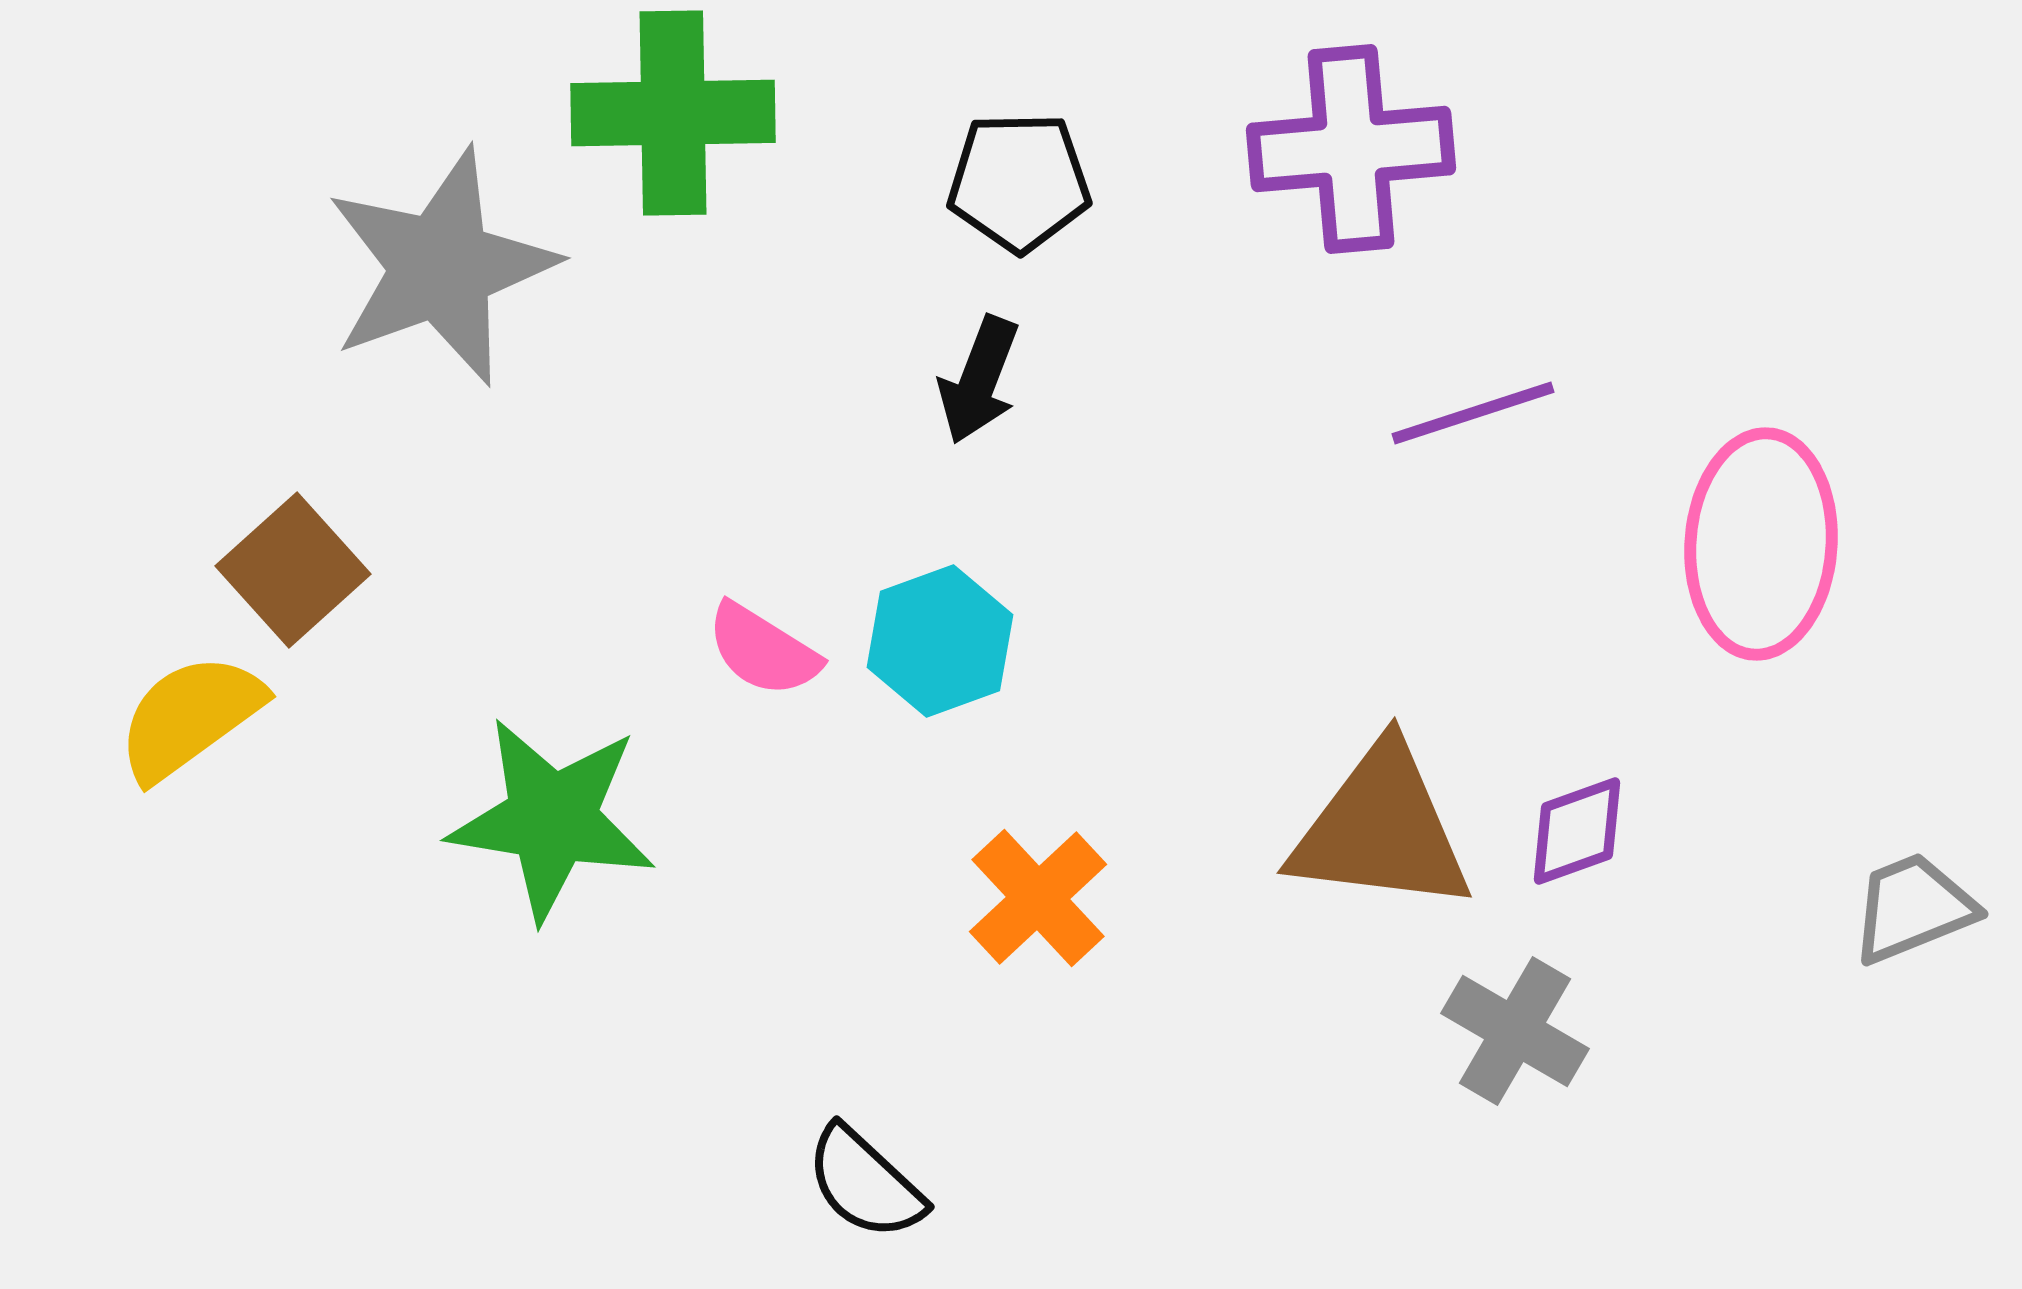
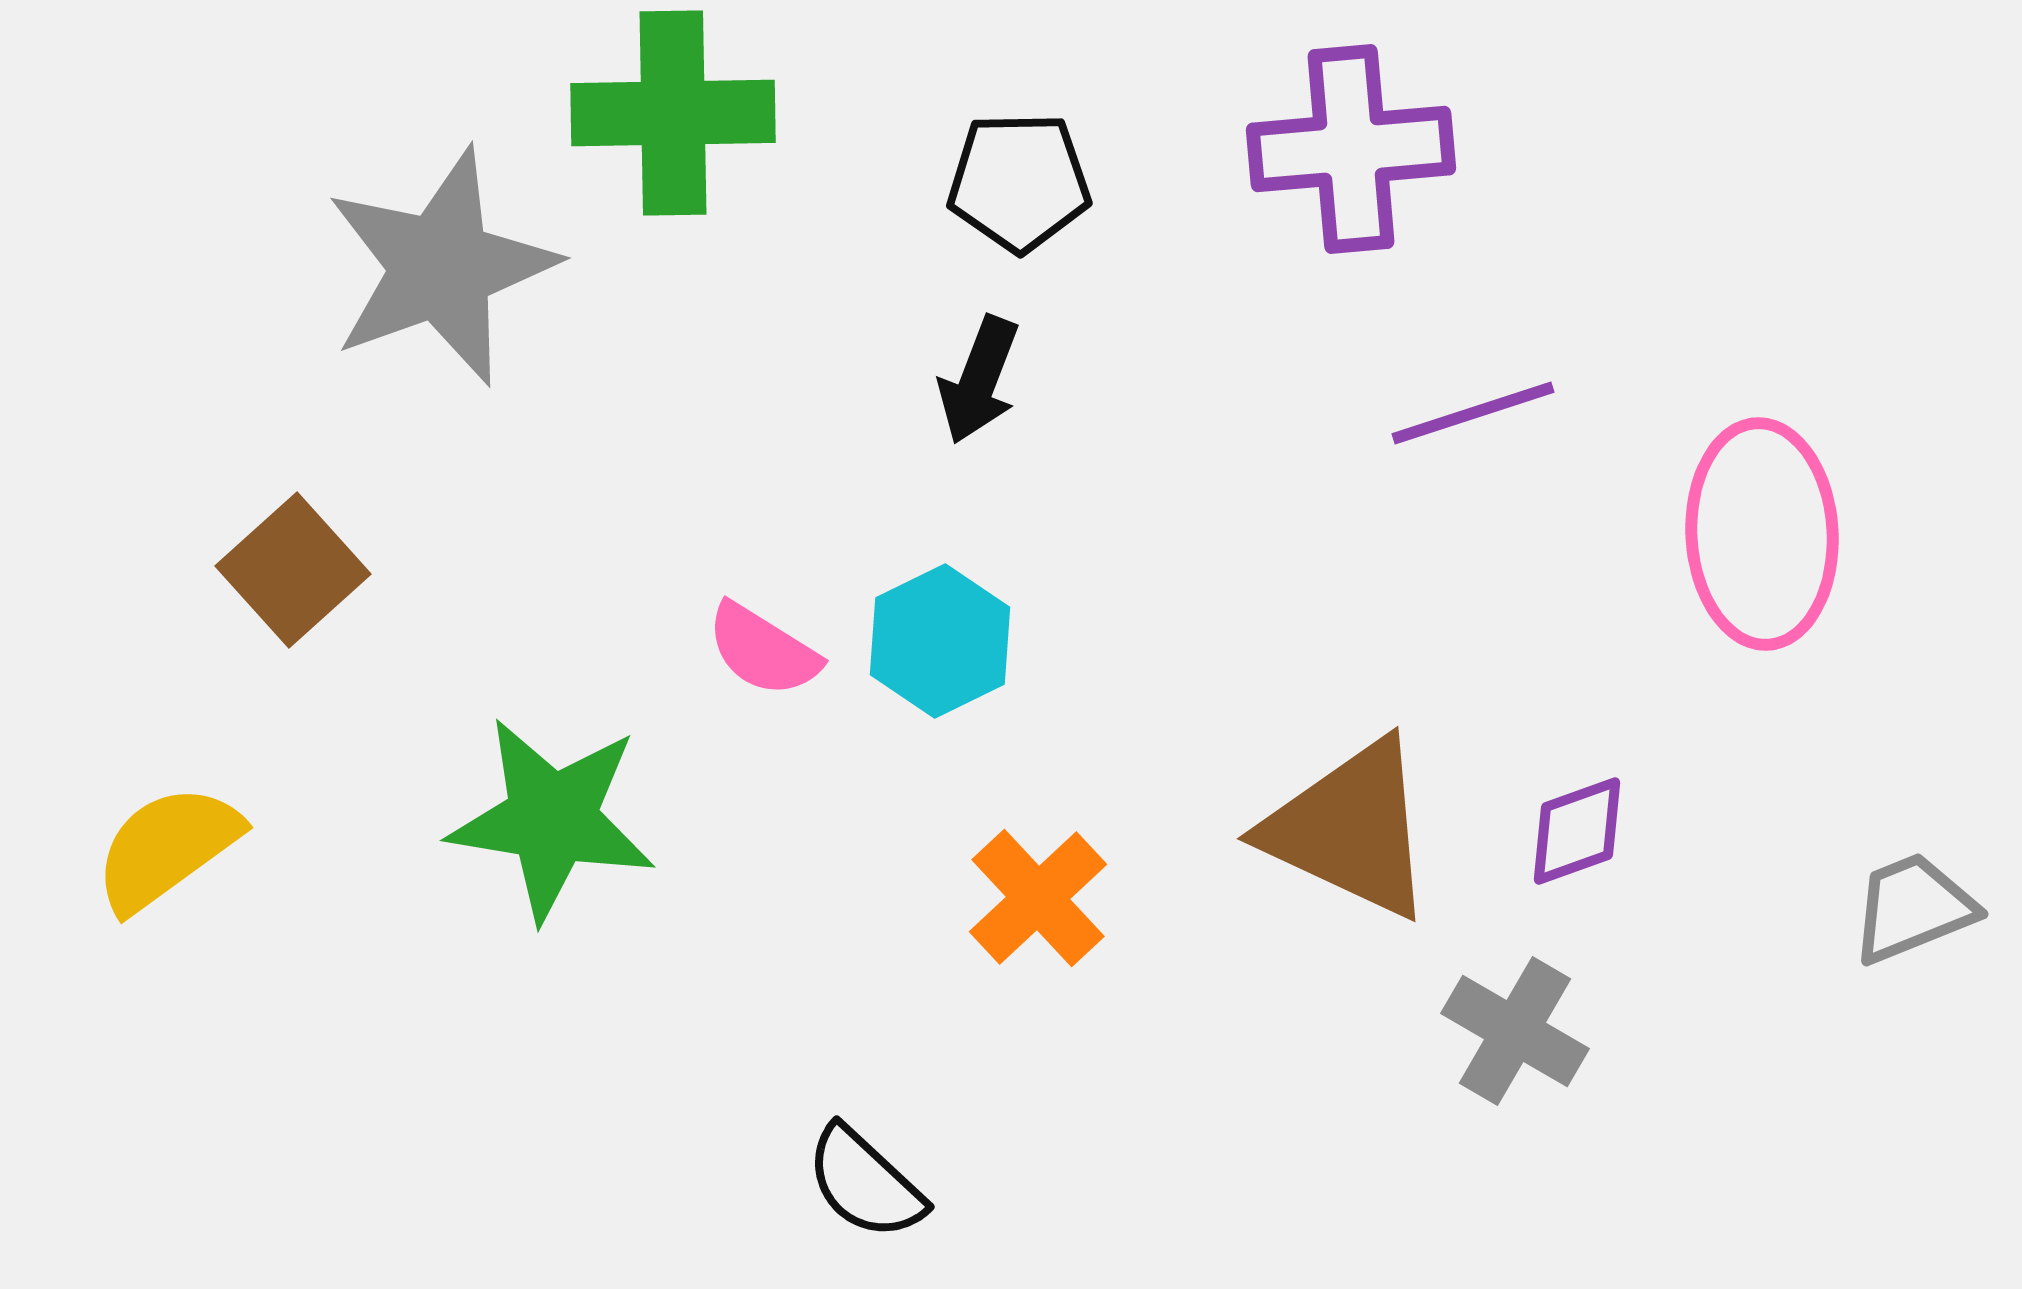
pink ellipse: moved 1 px right, 10 px up; rotated 7 degrees counterclockwise
cyan hexagon: rotated 6 degrees counterclockwise
yellow semicircle: moved 23 px left, 131 px down
brown triangle: moved 31 px left; rotated 18 degrees clockwise
